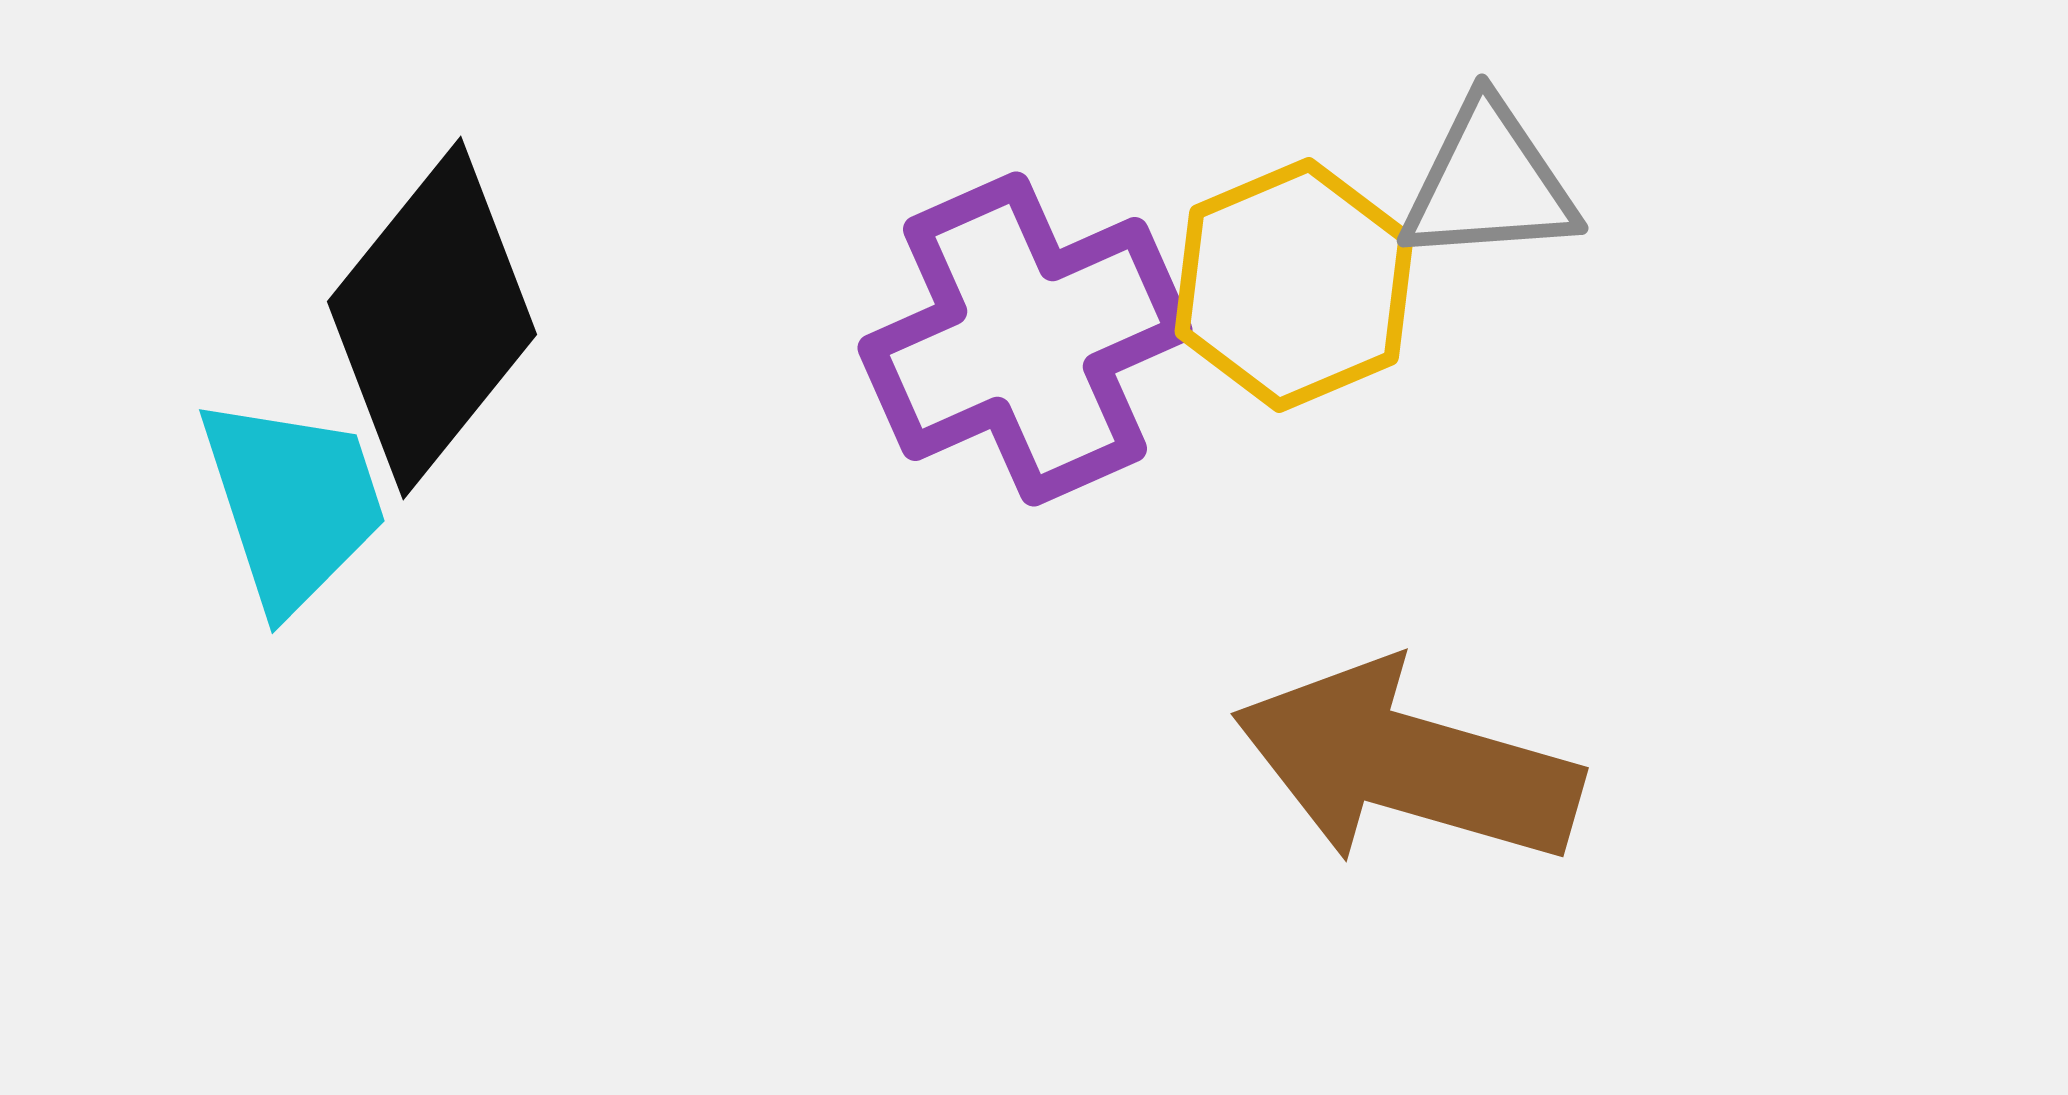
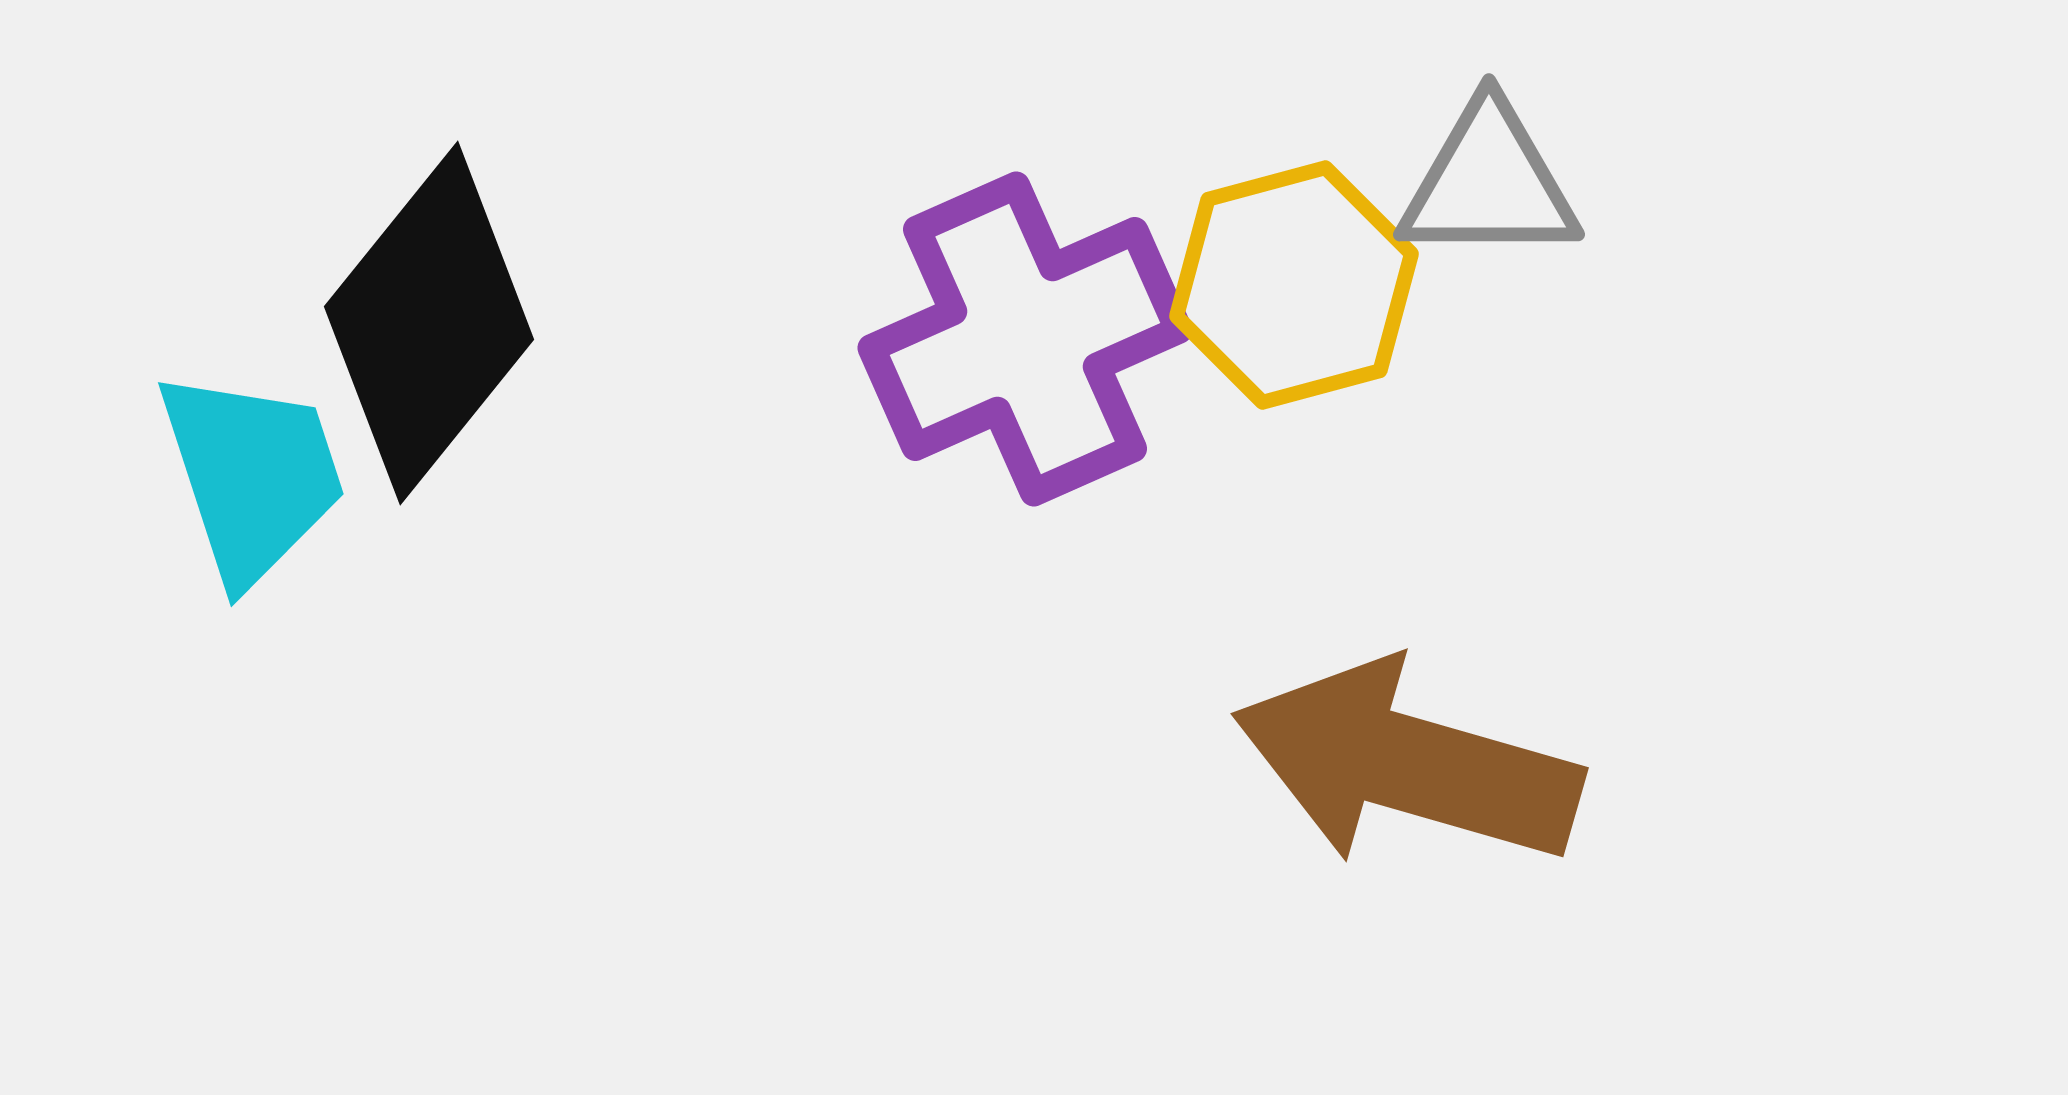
gray triangle: rotated 4 degrees clockwise
yellow hexagon: rotated 8 degrees clockwise
black diamond: moved 3 px left, 5 px down
cyan trapezoid: moved 41 px left, 27 px up
